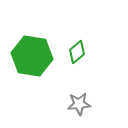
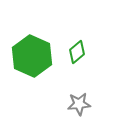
green hexagon: rotated 15 degrees clockwise
